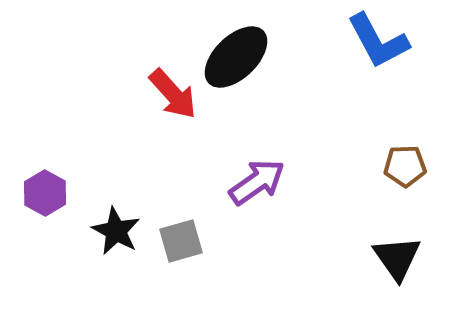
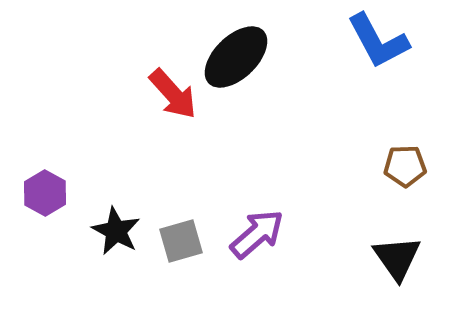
purple arrow: moved 52 px down; rotated 6 degrees counterclockwise
